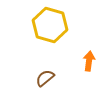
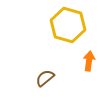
yellow hexagon: moved 18 px right
